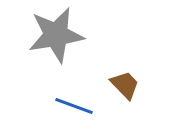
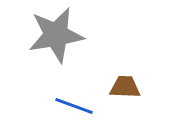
brown trapezoid: moved 2 px down; rotated 44 degrees counterclockwise
